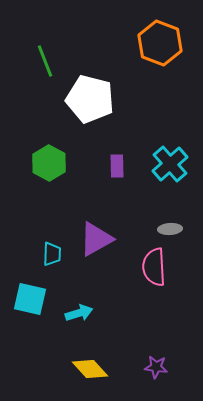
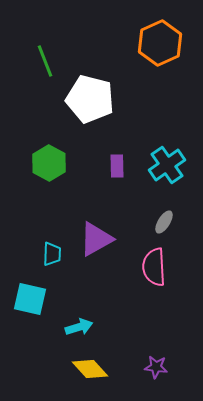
orange hexagon: rotated 15 degrees clockwise
cyan cross: moved 3 px left, 1 px down; rotated 6 degrees clockwise
gray ellipse: moved 6 px left, 7 px up; rotated 55 degrees counterclockwise
cyan arrow: moved 14 px down
